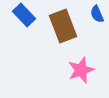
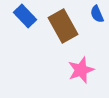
blue rectangle: moved 1 px right, 1 px down
brown rectangle: rotated 8 degrees counterclockwise
